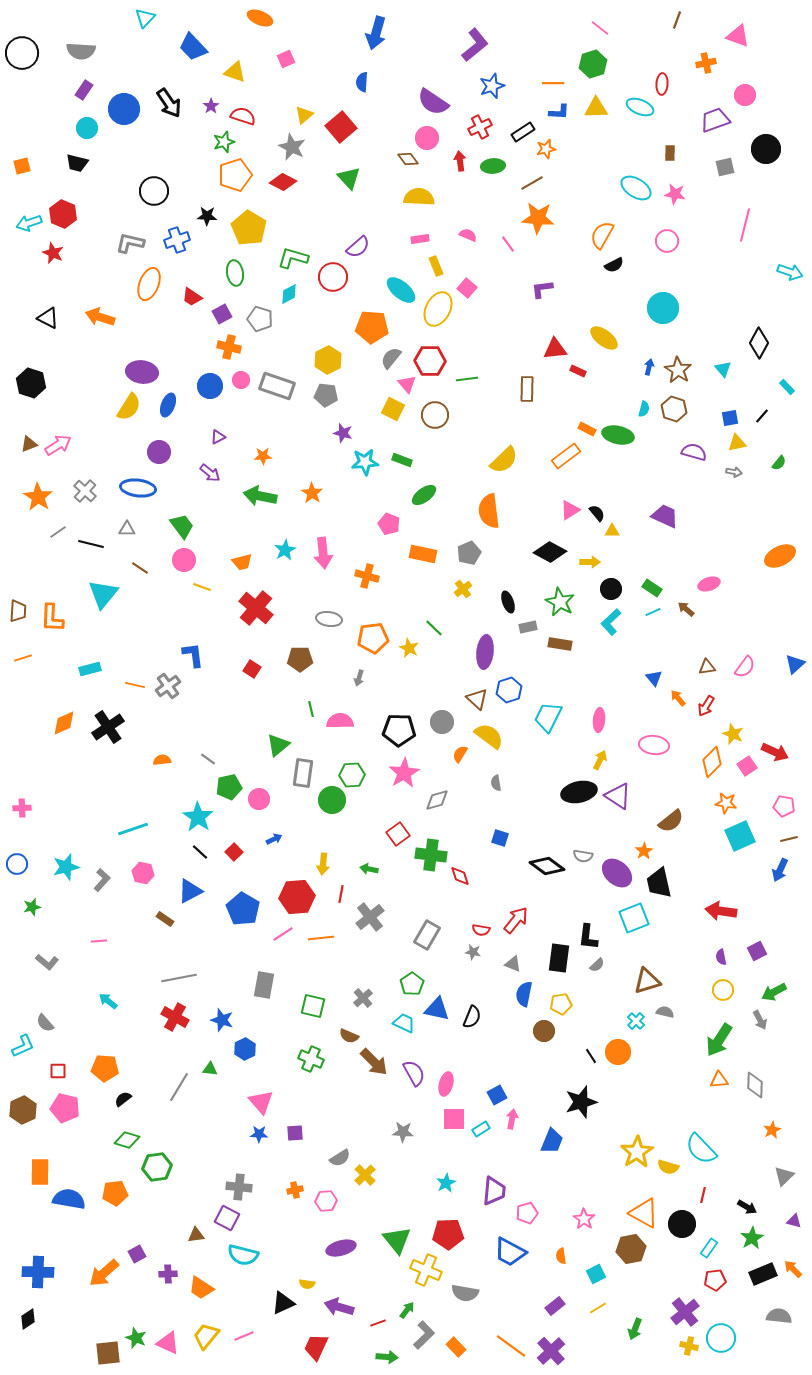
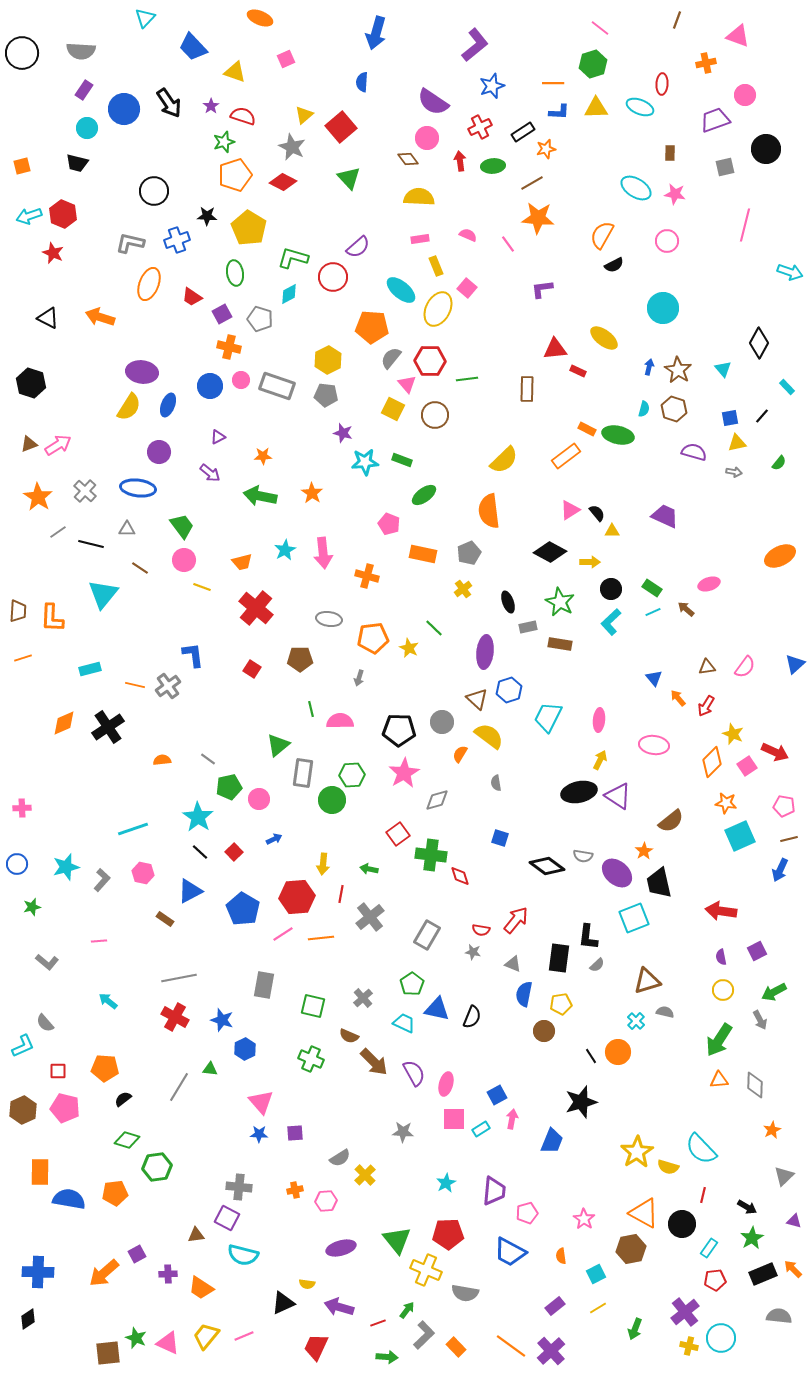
cyan arrow at (29, 223): moved 7 px up
